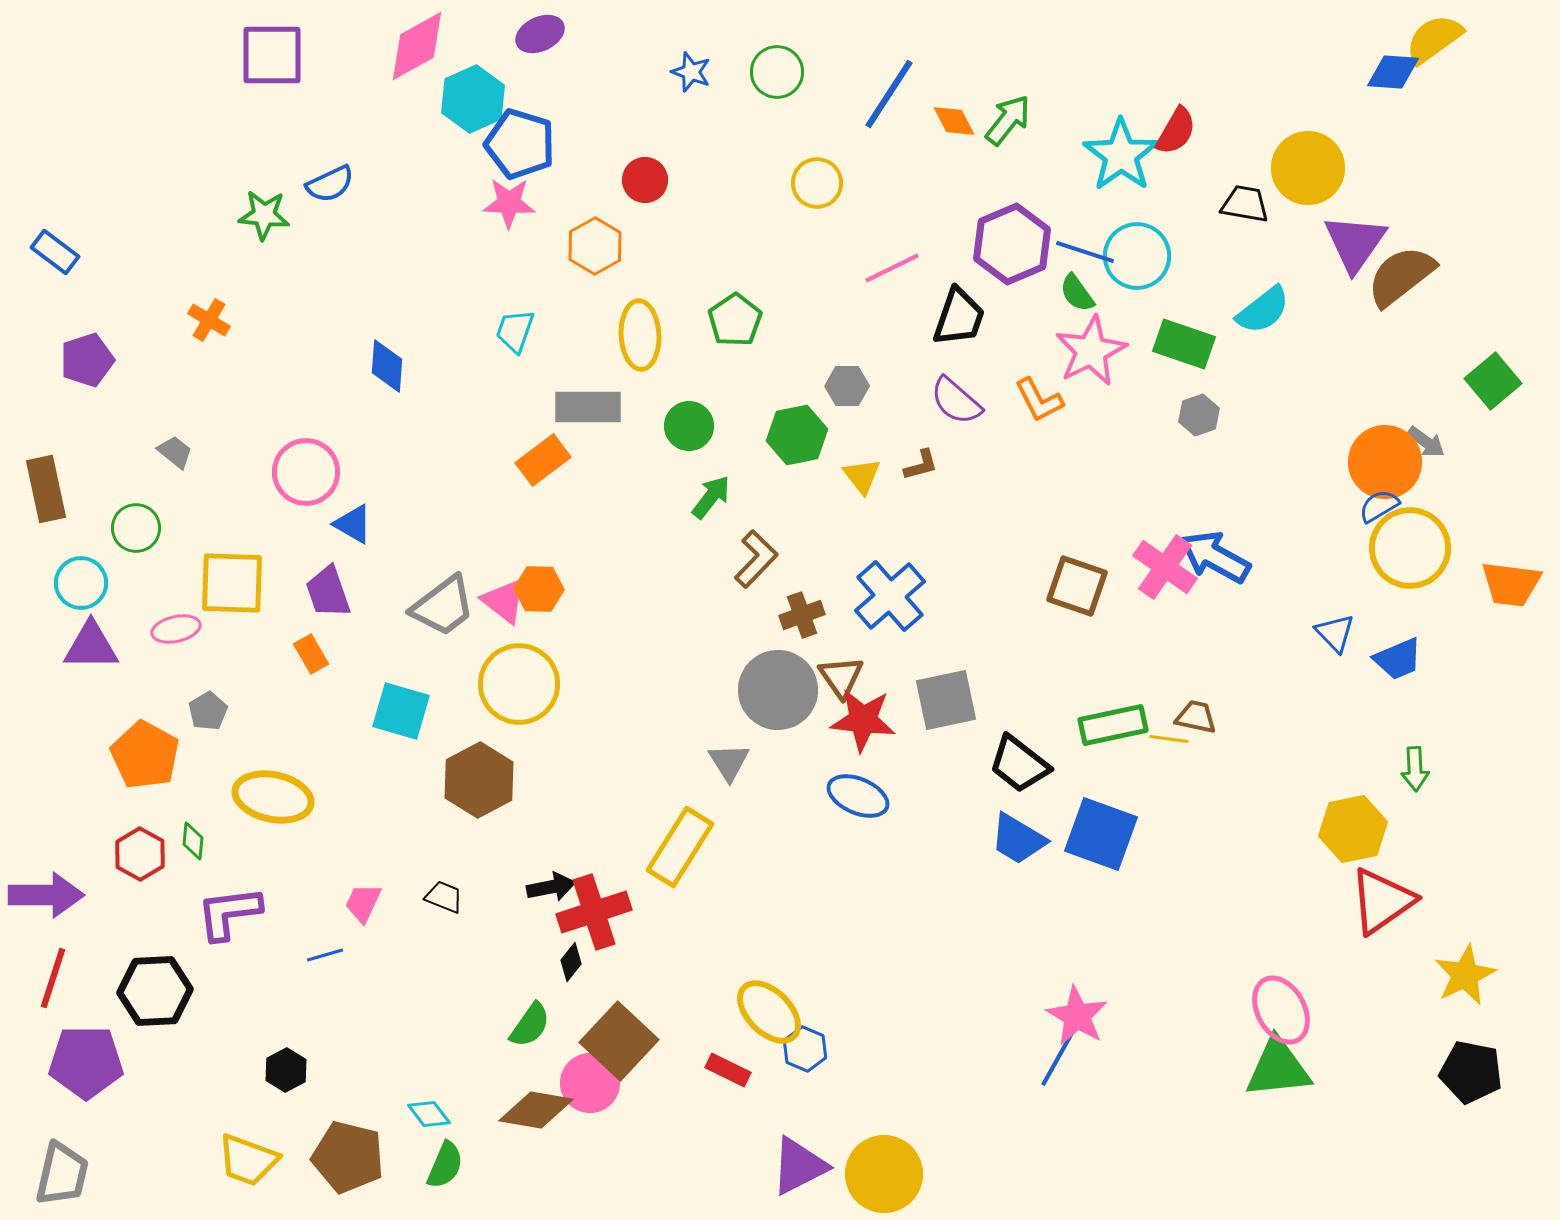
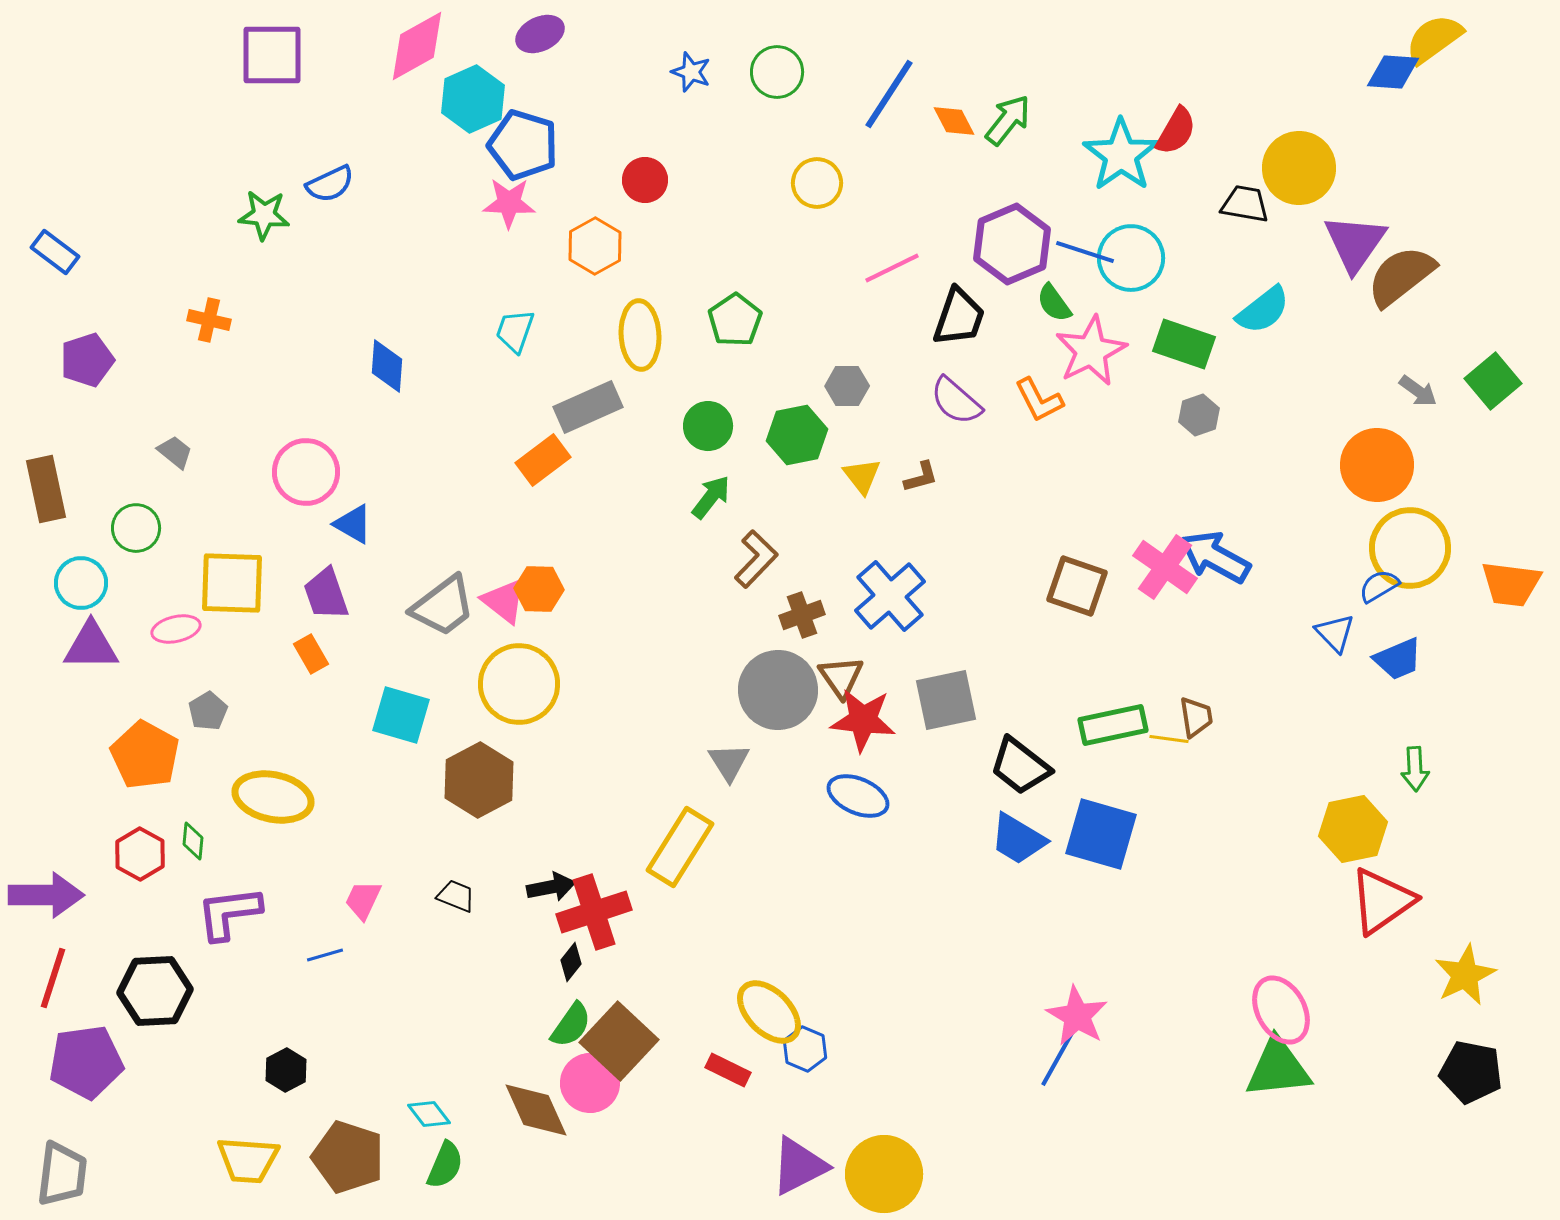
blue pentagon at (520, 144): moved 3 px right, 1 px down
yellow circle at (1308, 168): moved 9 px left
cyan circle at (1137, 256): moved 6 px left, 2 px down
green semicircle at (1077, 293): moved 23 px left, 10 px down
orange cross at (209, 320): rotated 18 degrees counterclockwise
gray rectangle at (588, 407): rotated 24 degrees counterclockwise
green circle at (689, 426): moved 19 px right
gray arrow at (1426, 442): moved 8 px left, 51 px up
orange circle at (1385, 462): moved 8 px left, 3 px down
brown L-shape at (921, 465): moved 12 px down
blue semicircle at (1379, 506): moved 80 px down
purple trapezoid at (328, 592): moved 2 px left, 2 px down
cyan square at (401, 711): moved 4 px down
brown trapezoid at (1196, 717): rotated 69 degrees clockwise
black trapezoid at (1019, 764): moved 1 px right, 2 px down
blue square at (1101, 834): rotated 4 degrees counterclockwise
black trapezoid at (444, 897): moved 12 px right, 1 px up
pink trapezoid at (363, 903): moved 3 px up
green semicircle at (530, 1025): moved 41 px right
purple pentagon at (86, 1062): rotated 8 degrees counterclockwise
brown diamond at (536, 1110): rotated 56 degrees clockwise
brown pentagon at (348, 1157): rotated 4 degrees clockwise
yellow trapezoid at (248, 1160): rotated 16 degrees counterclockwise
gray trapezoid at (62, 1174): rotated 6 degrees counterclockwise
